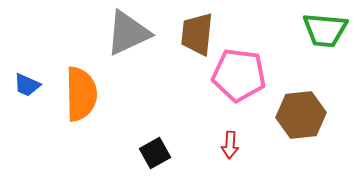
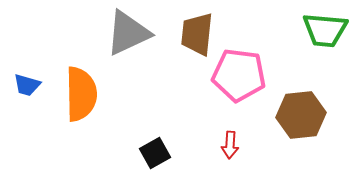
blue trapezoid: rotated 8 degrees counterclockwise
